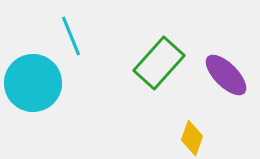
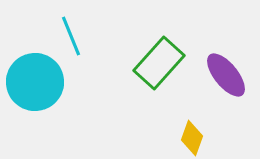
purple ellipse: rotated 6 degrees clockwise
cyan circle: moved 2 px right, 1 px up
